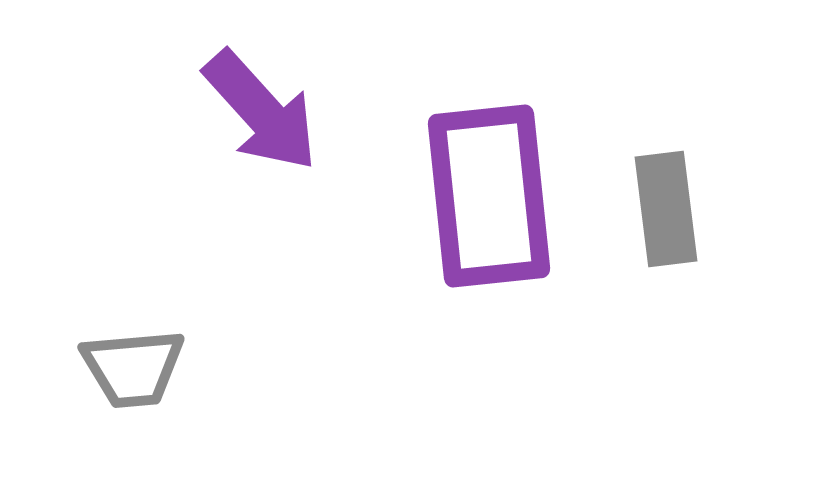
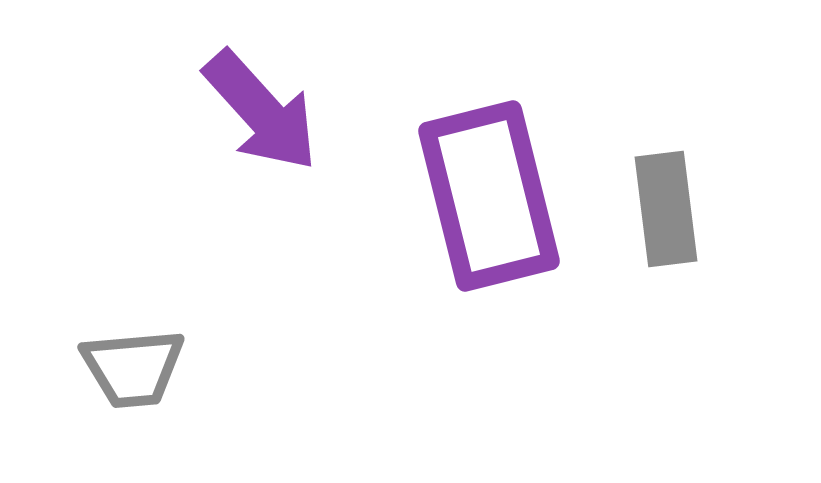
purple rectangle: rotated 8 degrees counterclockwise
